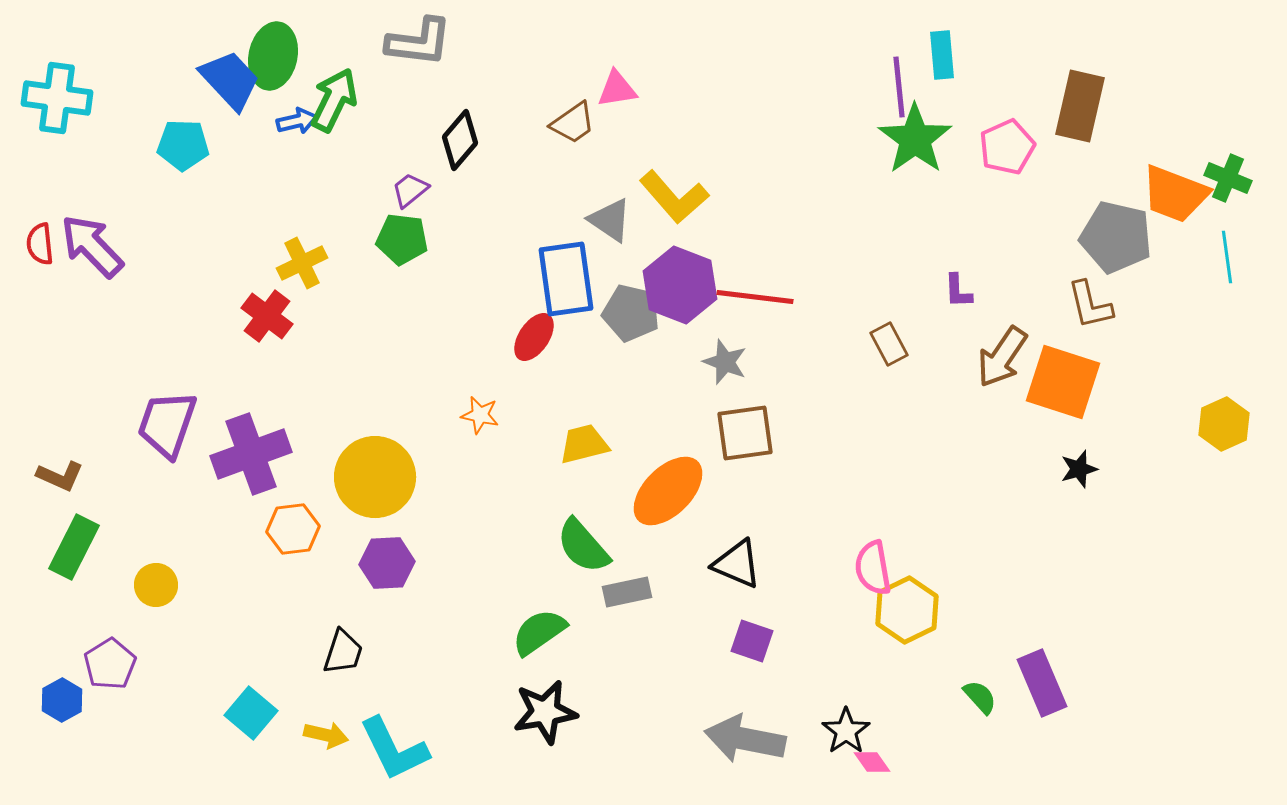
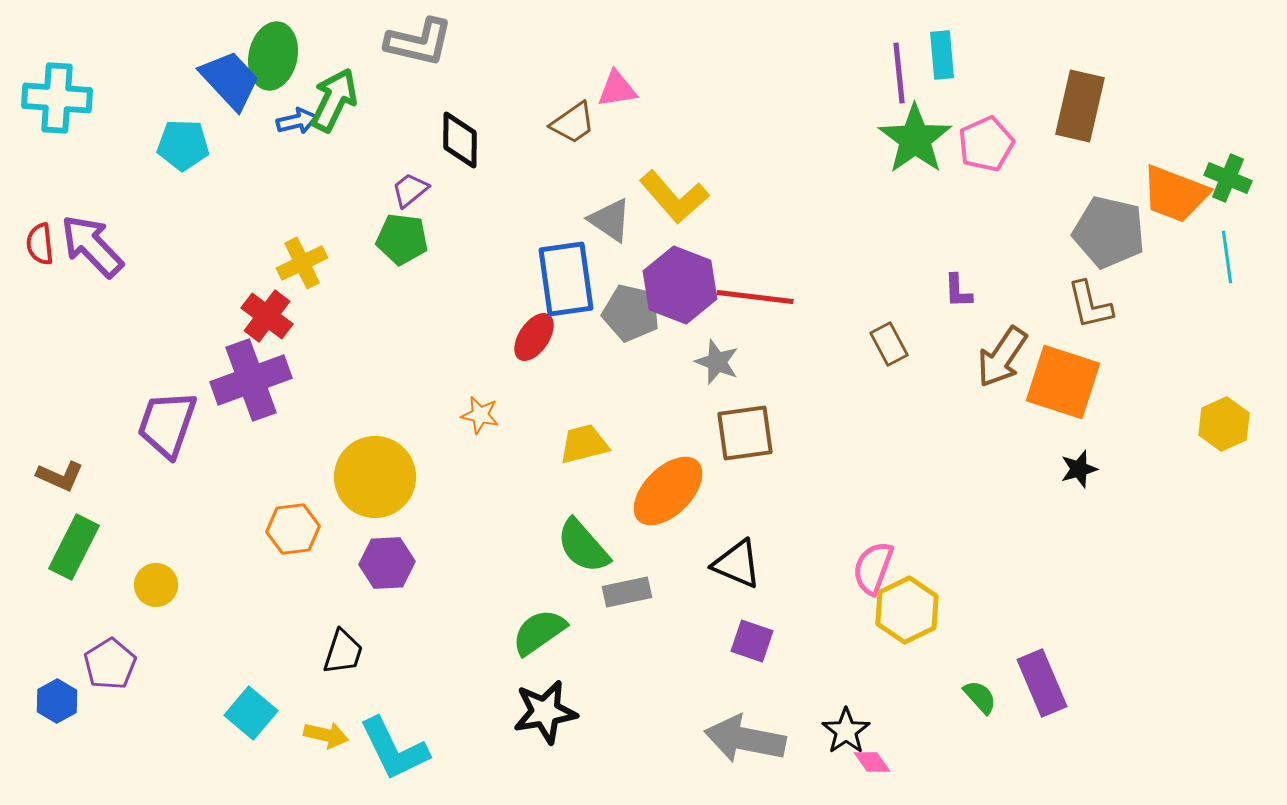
gray L-shape at (419, 42): rotated 6 degrees clockwise
purple line at (899, 87): moved 14 px up
cyan cross at (57, 98): rotated 4 degrees counterclockwise
black diamond at (460, 140): rotated 40 degrees counterclockwise
pink pentagon at (1007, 147): moved 21 px left, 3 px up
gray pentagon at (1116, 237): moved 7 px left, 5 px up
gray star at (725, 362): moved 8 px left
purple cross at (251, 454): moved 74 px up
pink semicircle at (873, 568): rotated 30 degrees clockwise
blue hexagon at (62, 700): moved 5 px left, 1 px down
